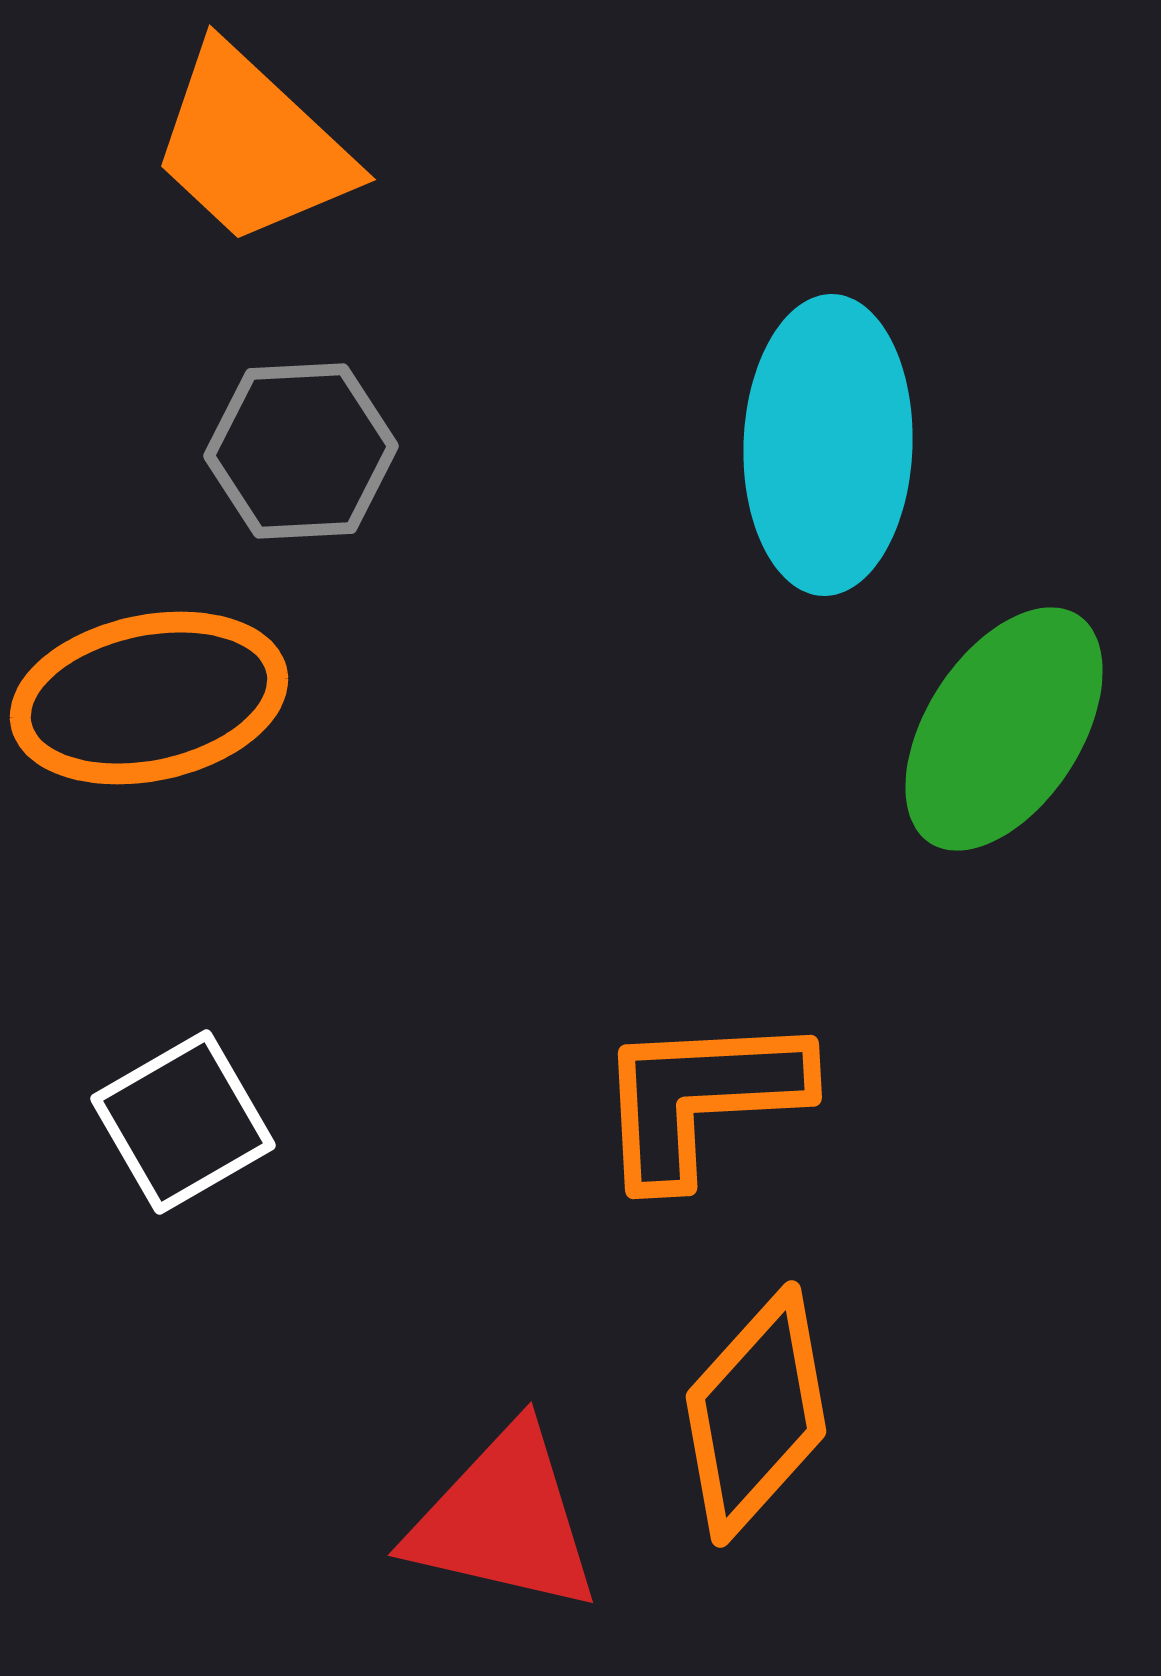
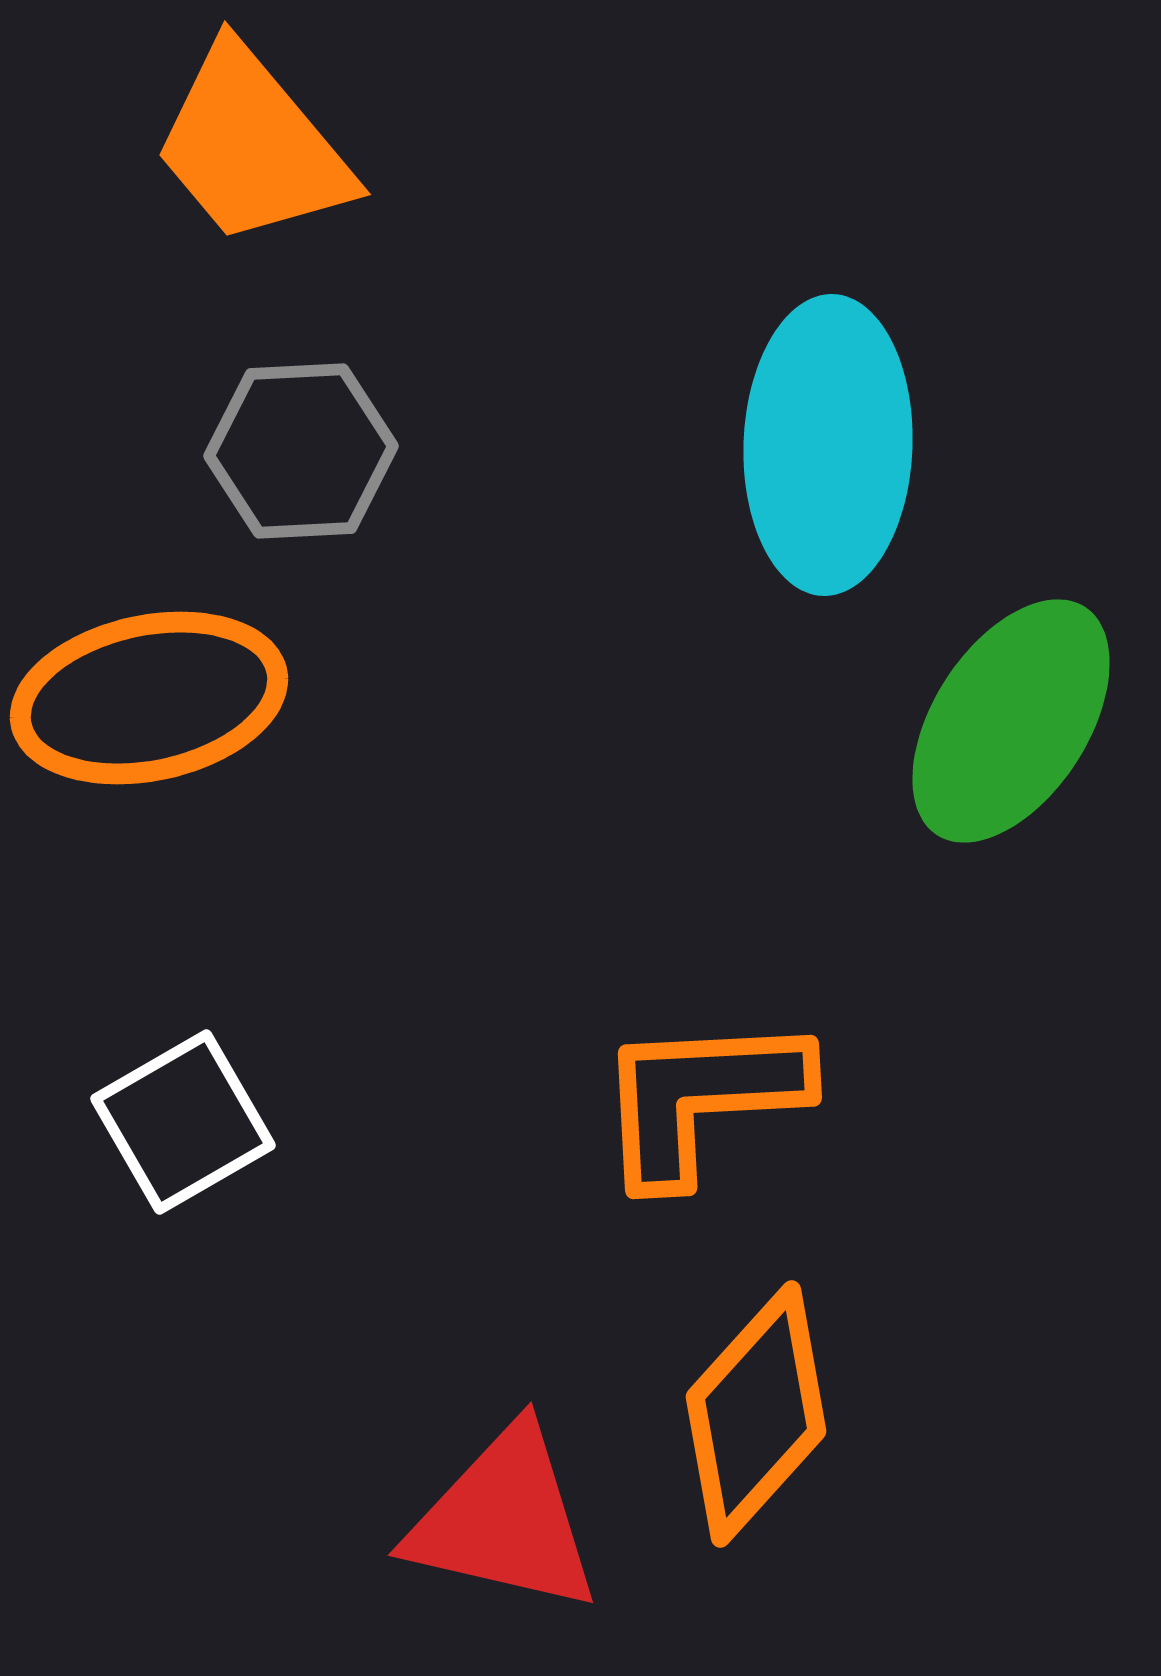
orange trapezoid: rotated 7 degrees clockwise
green ellipse: moved 7 px right, 8 px up
